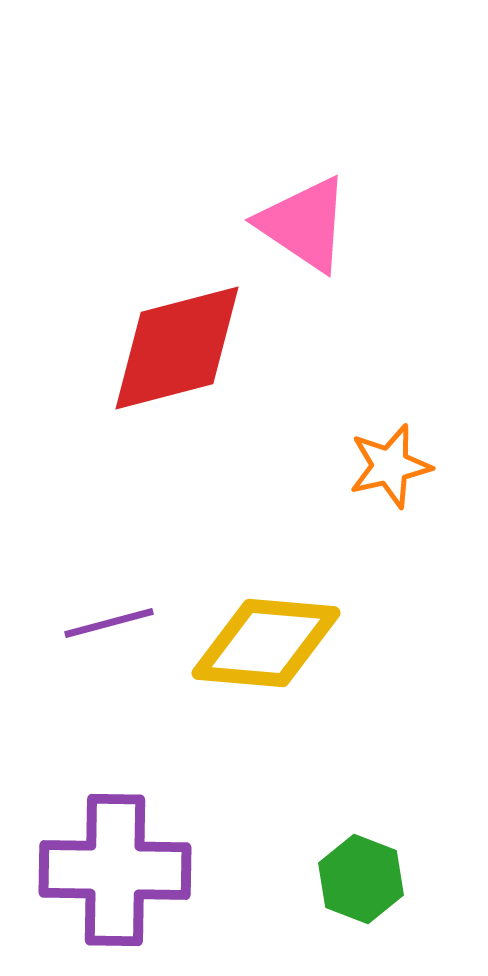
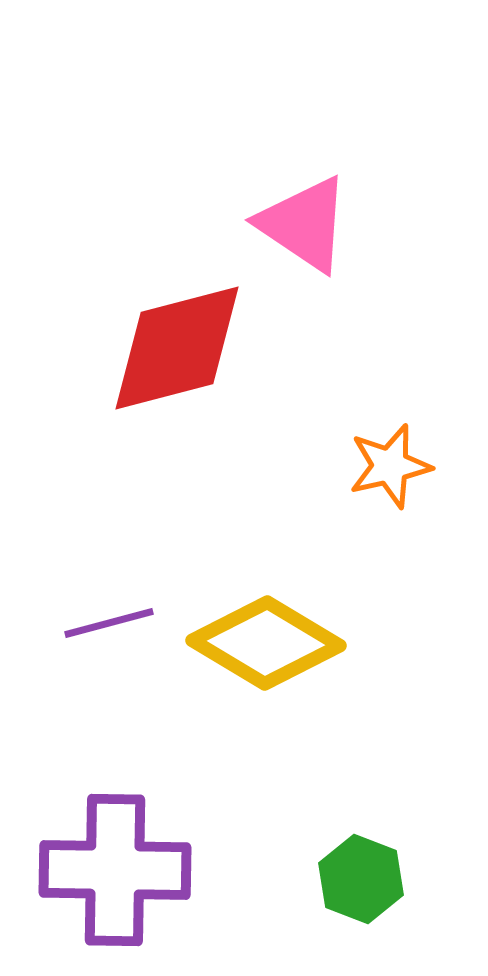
yellow diamond: rotated 26 degrees clockwise
